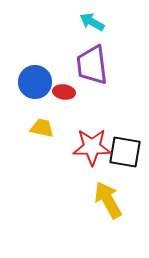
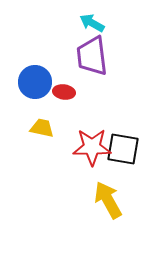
cyan arrow: moved 1 px down
purple trapezoid: moved 9 px up
black square: moved 2 px left, 3 px up
